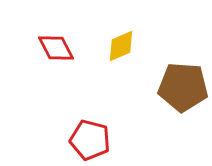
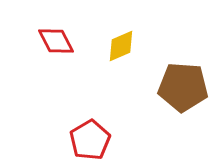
red diamond: moved 7 px up
red pentagon: rotated 27 degrees clockwise
